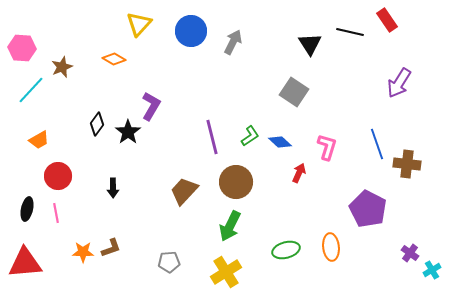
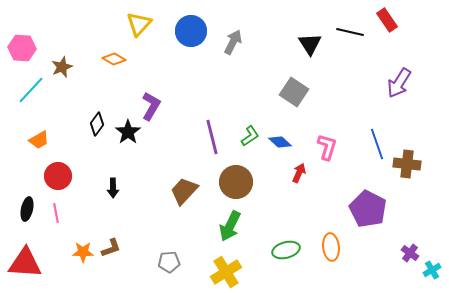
red triangle: rotated 9 degrees clockwise
